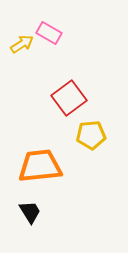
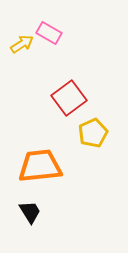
yellow pentagon: moved 2 px right, 2 px up; rotated 20 degrees counterclockwise
